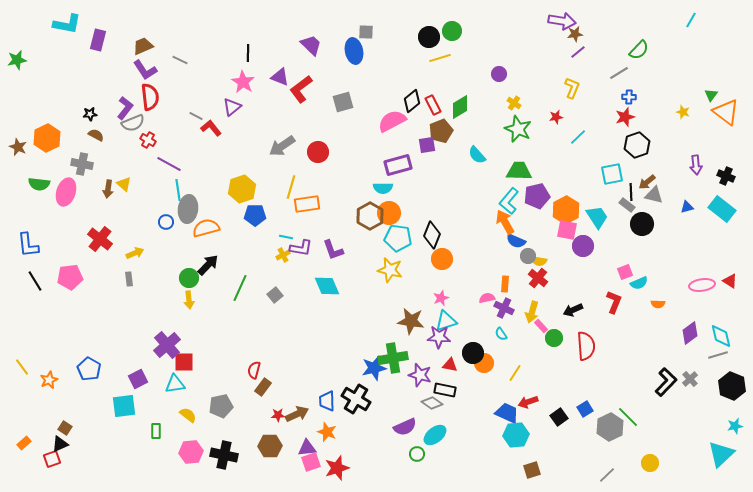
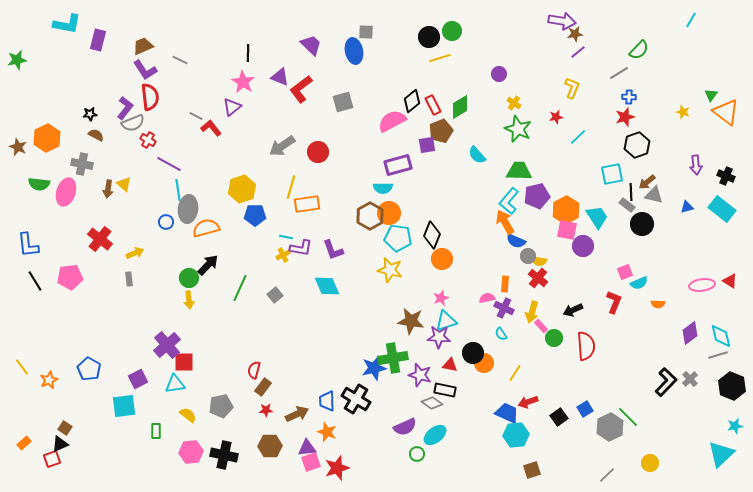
red star at (278, 415): moved 12 px left, 5 px up
